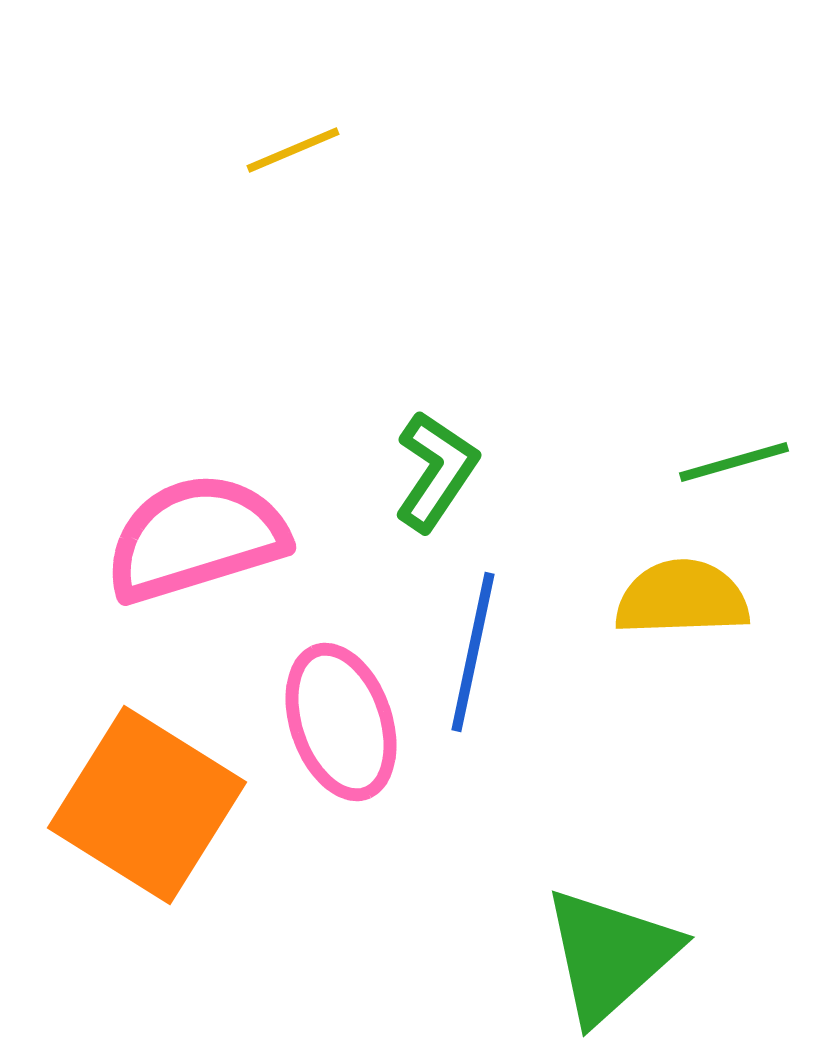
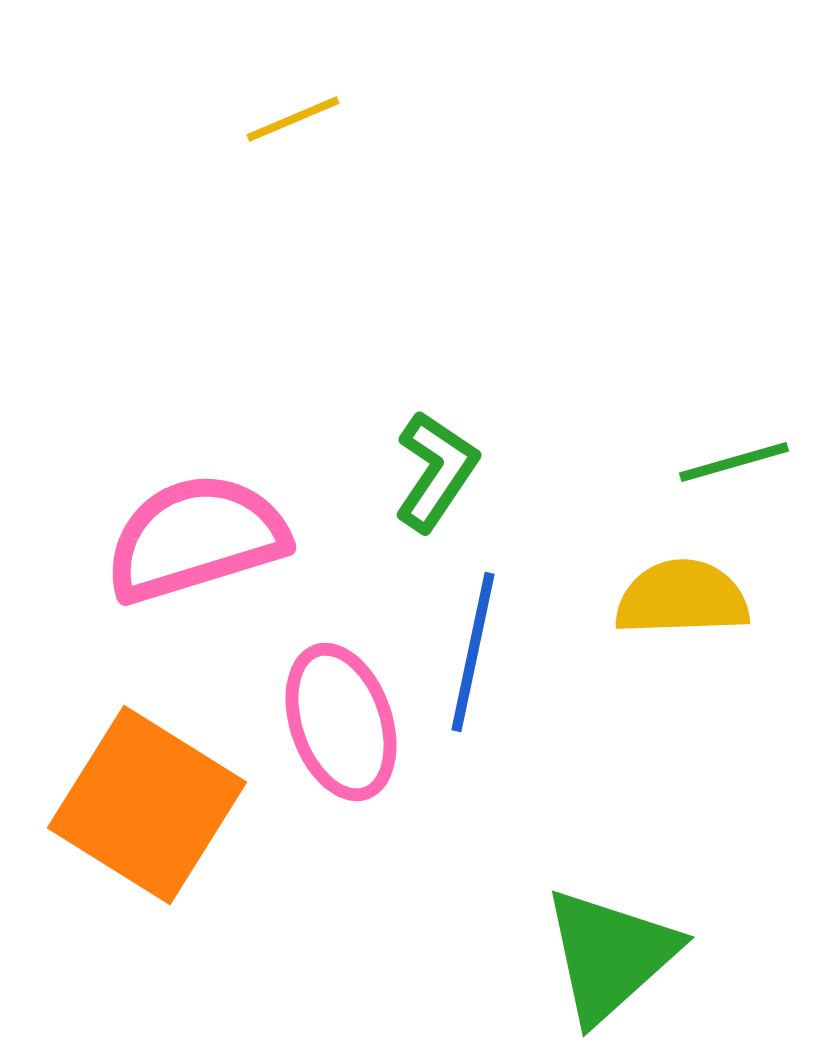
yellow line: moved 31 px up
